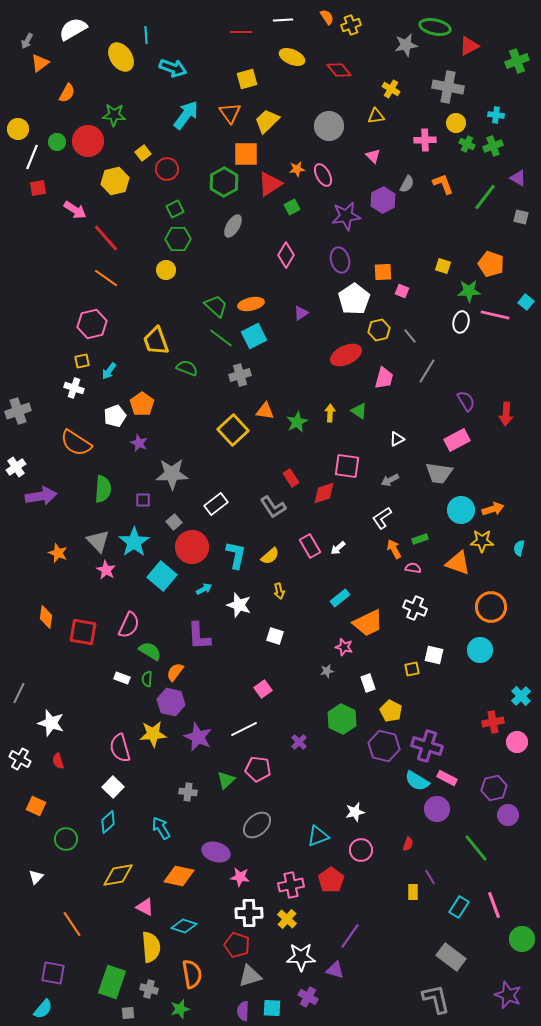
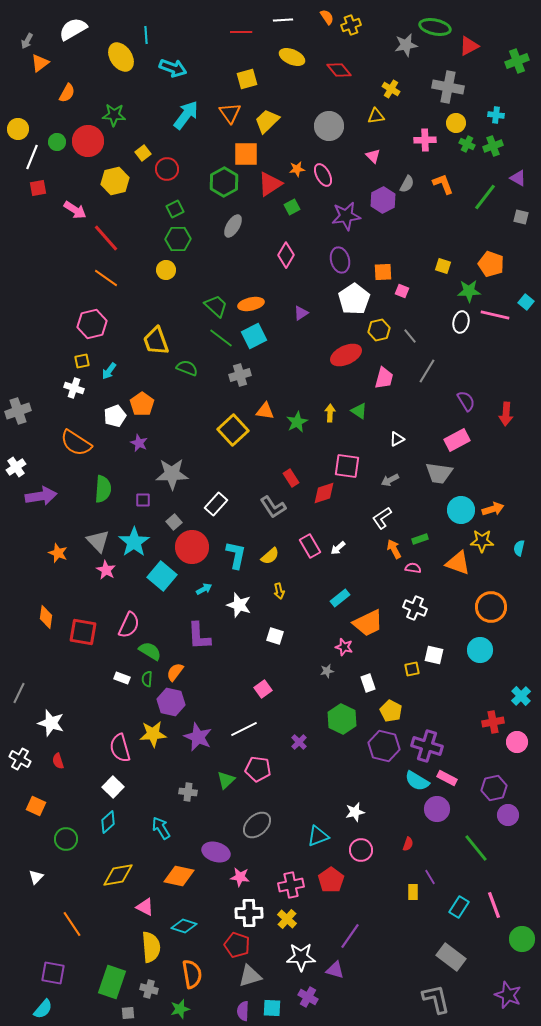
white rectangle at (216, 504): rotated 10 degrees counterclockwise
